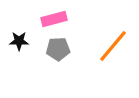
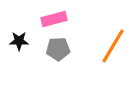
orange line: rotated 9 degrees counterclockwise
